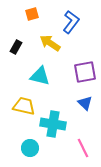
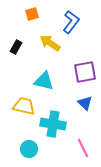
cyan triangle: moved 4 px right, 5 px down
cyan circle: moved 1 px left, 1 px down
